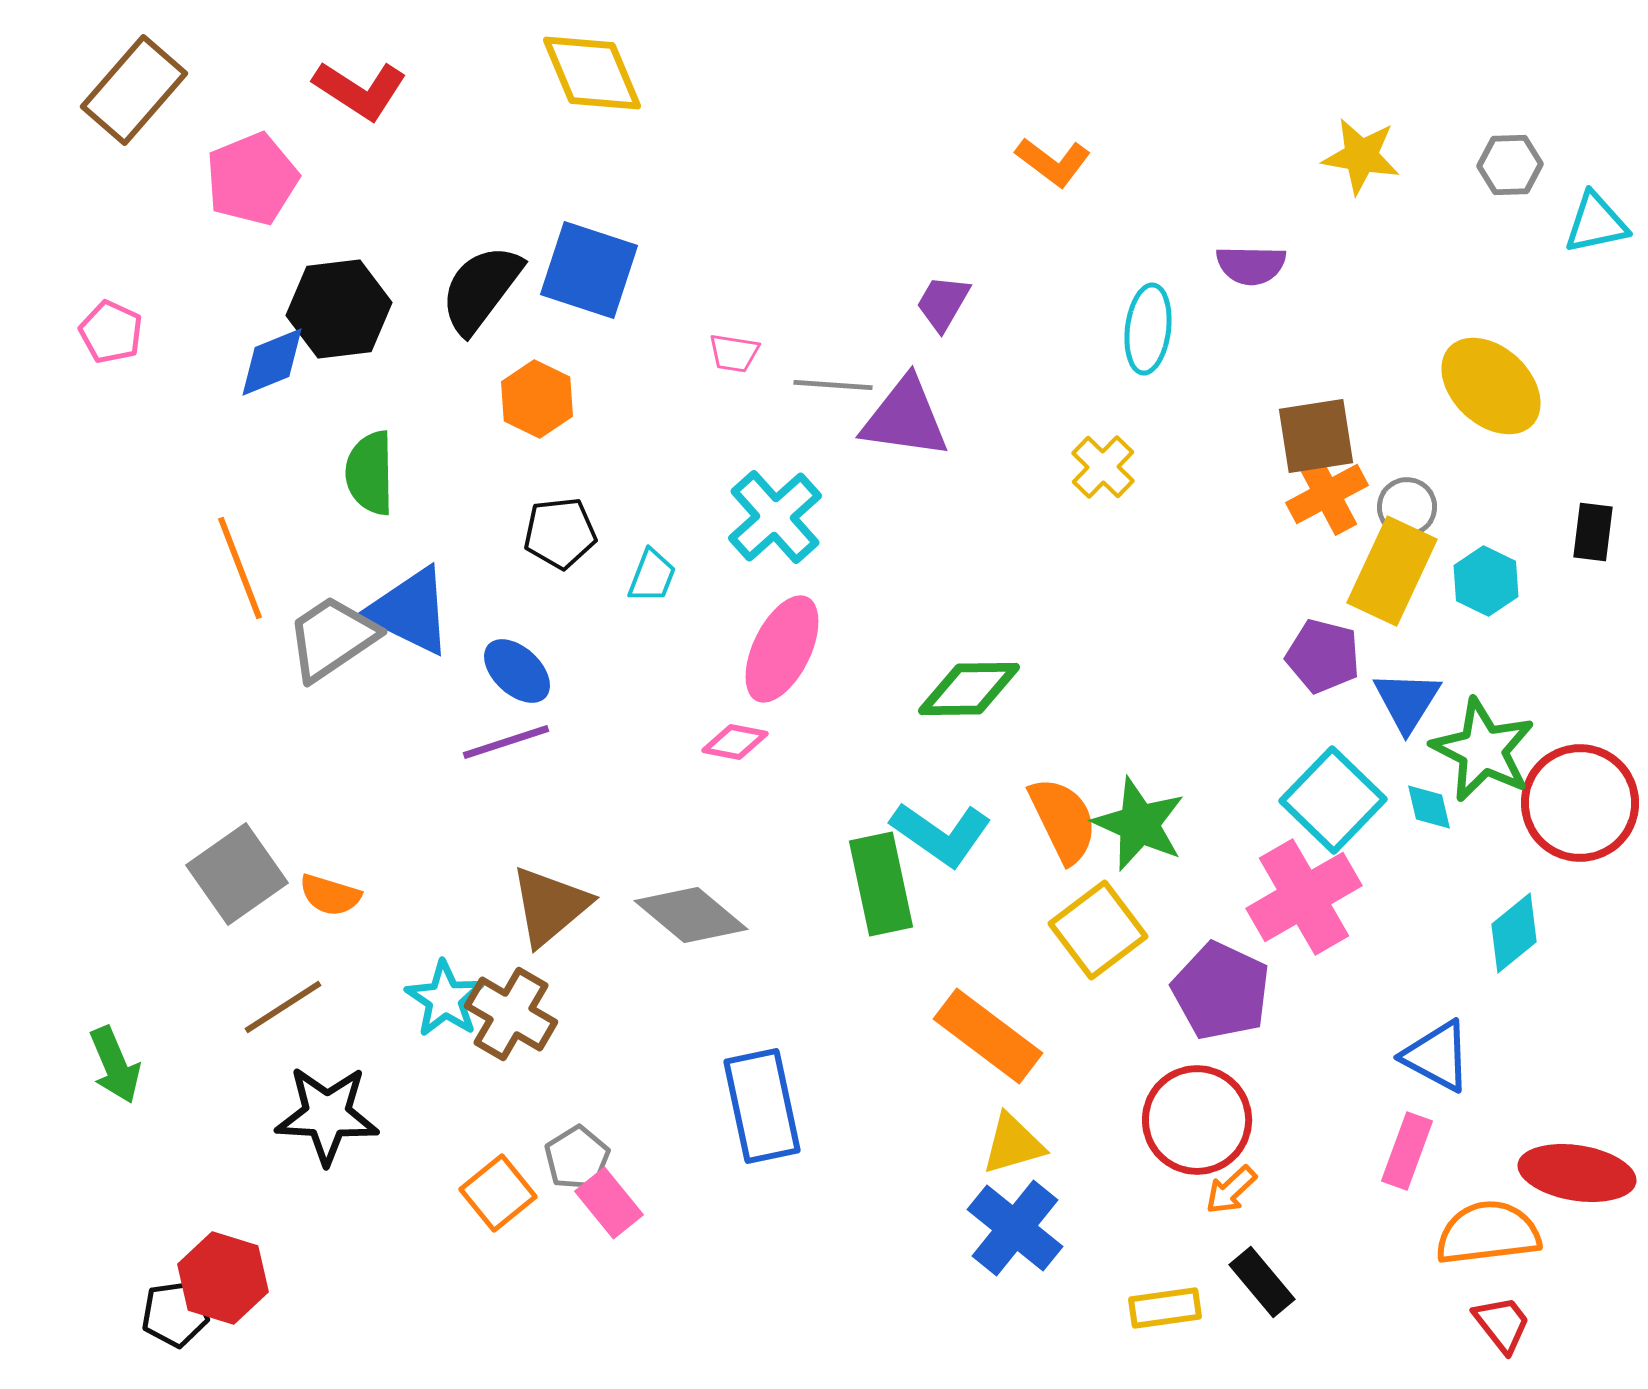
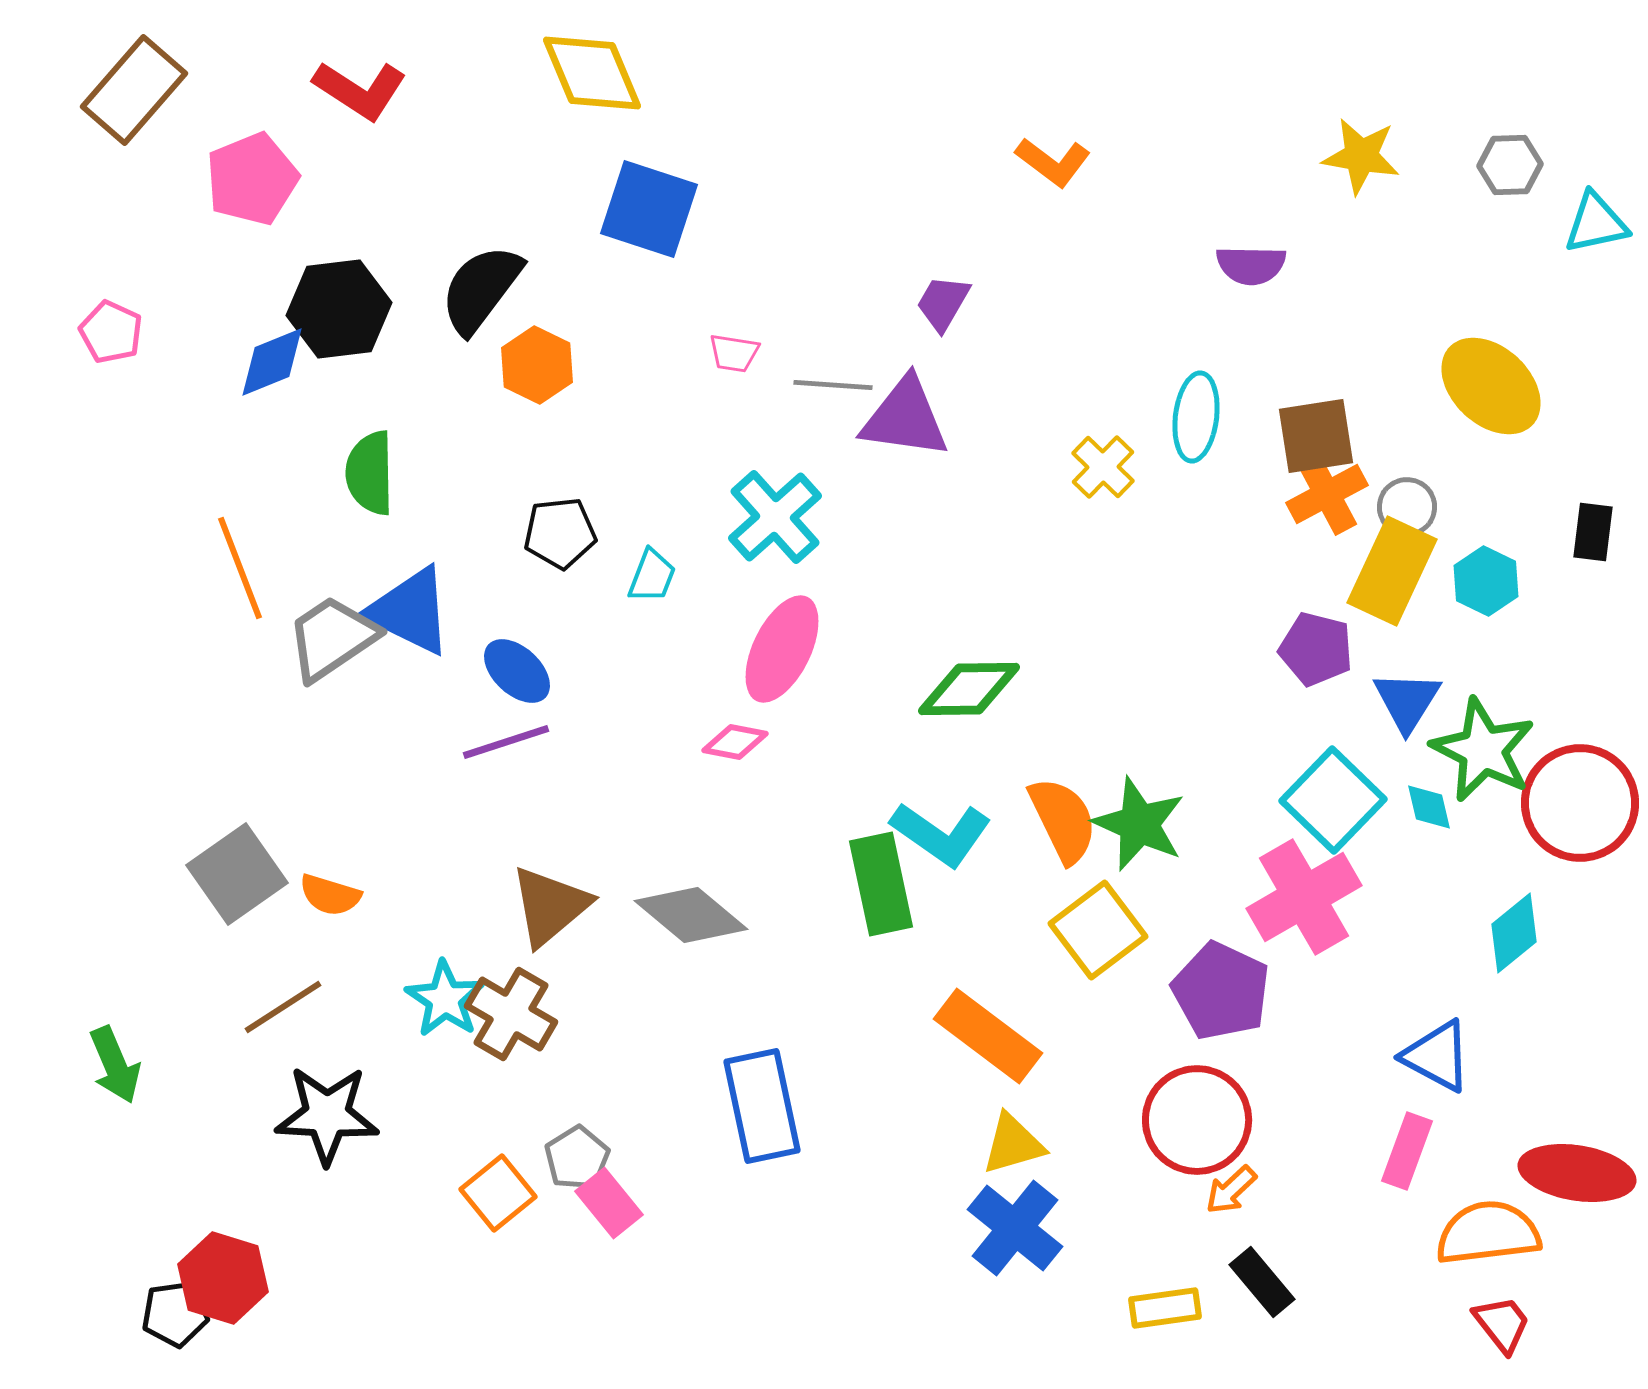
blue square at (589, 270): moved 60 px right, 61 px up
cyan ellipse at (1148, 329): moved 48 px right, 88 px down
orange hexagon at (537, 399): moved 34 px up
purple pentagon at (1323, 656): moved 7 px left, 7 px up
